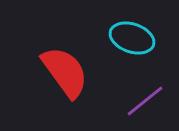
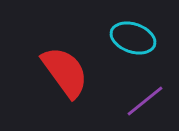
cyan ellipse: moved 1 px right
